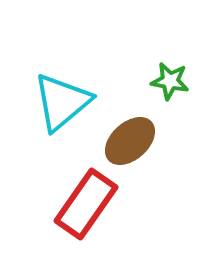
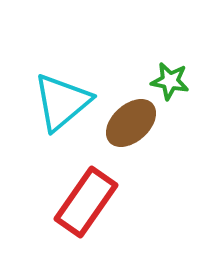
brown ellipse: moved 1 px right, 18 px up
red rectangle: moved 2 px up
